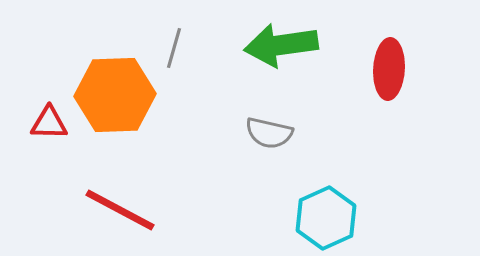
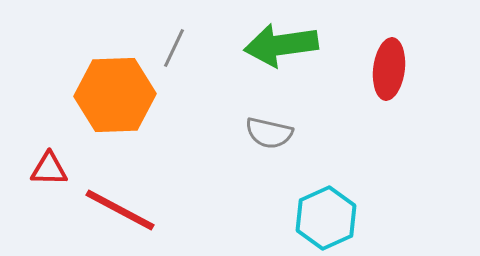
gray line: rotated 9 degrees clockwise
red ellipse: rotated 4 degrees clockwise
red triangle: moved 46 px down
